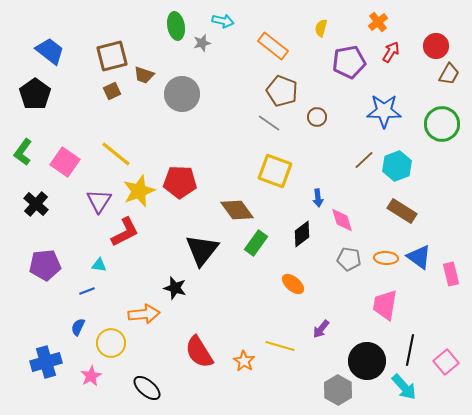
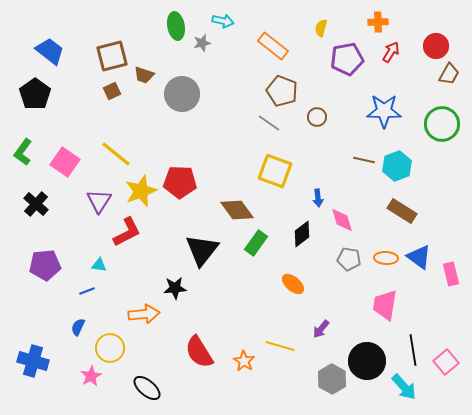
orange cross at (378, 22): rotated 36 degrees clockwise
purple pentagon at (349, 62): moved 2 px left, 3 px up
brown line at (364, 160): rotated 55 degrees clockwise
yellow star at (139, 191): moved 2 px right
red L-shape at (125, 232): moved 2 px right
black star at (175, 288): rotated 20 degrees counterclockwise
yellow circle at (111, 343): moved 1 px left, 5 px down
black line at (410, 350): moved 3 px right; rotated 20 degrees counterclockwise
blue cross at (46, 362): moved 13 px left, 1 px up; rotated 32 degrees clockwise
gray hexagon at (338, 390): moved 6 px left, 11 px up
